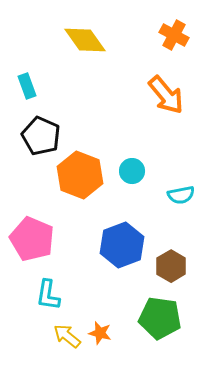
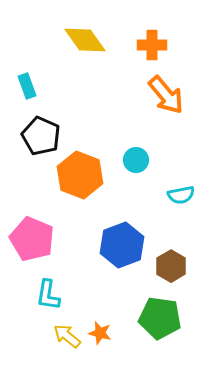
orange cross: moved 22 px left, 10 px down; rotated 28 degrees counterclockwise
cyan circle: moved 4 px right, 11 px up
